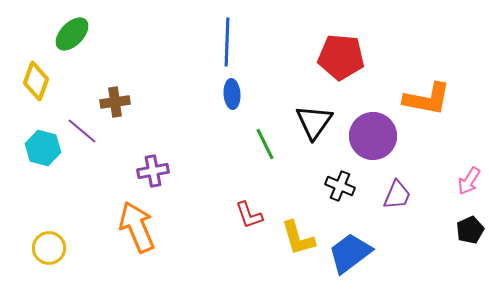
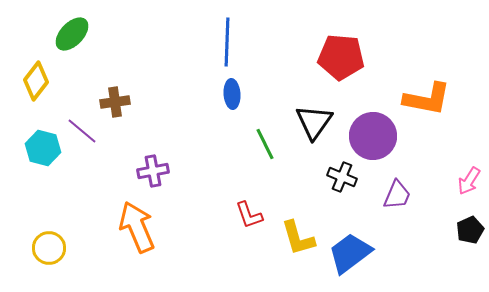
yellow diamond: rotated 18 degrees clockwise
black cross: moved 2 px right, 9 px up
